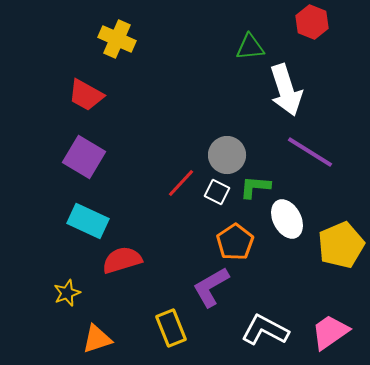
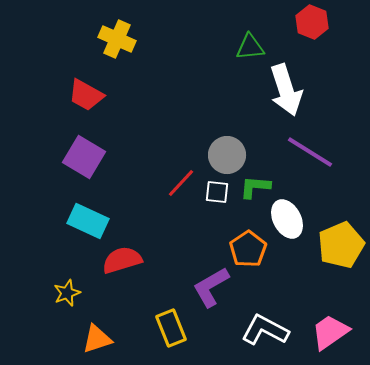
white square: rotated 20 degrees counterclockwise
orange pentagon: moved 13 px right, 7 px down
